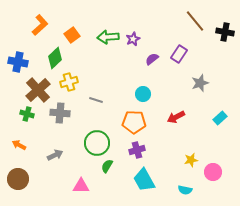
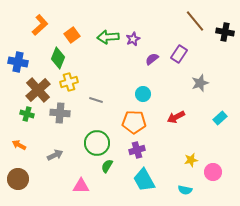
green diamond: moved 3 px right; rotated 25 degrees counterclockwise
